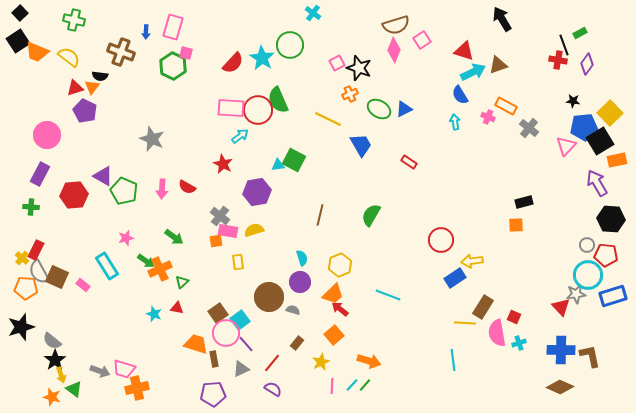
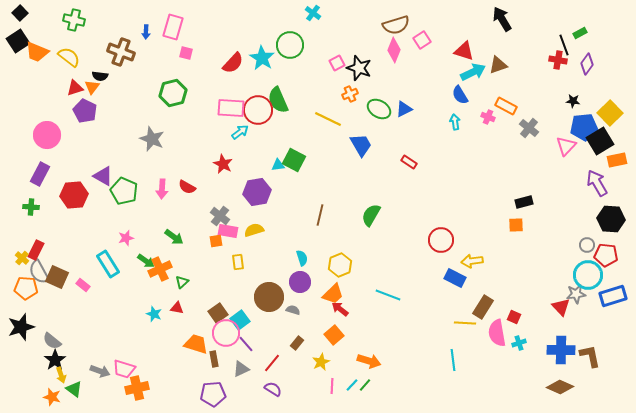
green hexagon at (173, 66): moved 27 px down; rotated 20 degrees clockwise
cyan arrow at (240, 136): moved 4 px up
cyan rectangle at (107, 266): moved 1 px right, 2 px up
blue rectangle at (455, 278): rotated 60 degrees clockwise
